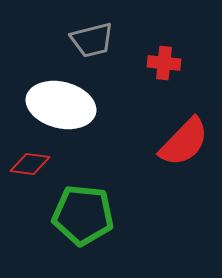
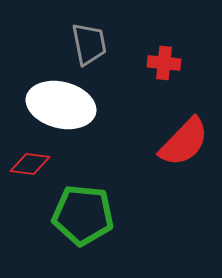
gray trapezoid: moved 3 px left, 4 px down; rotated 87 degrees counterclockwise
